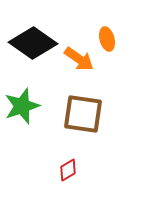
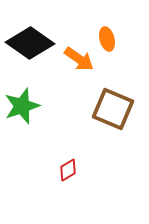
black diamond: moved 3 px left
brown square: moved 30 px right, 5 px up; rotated 15 degrees clockwise
